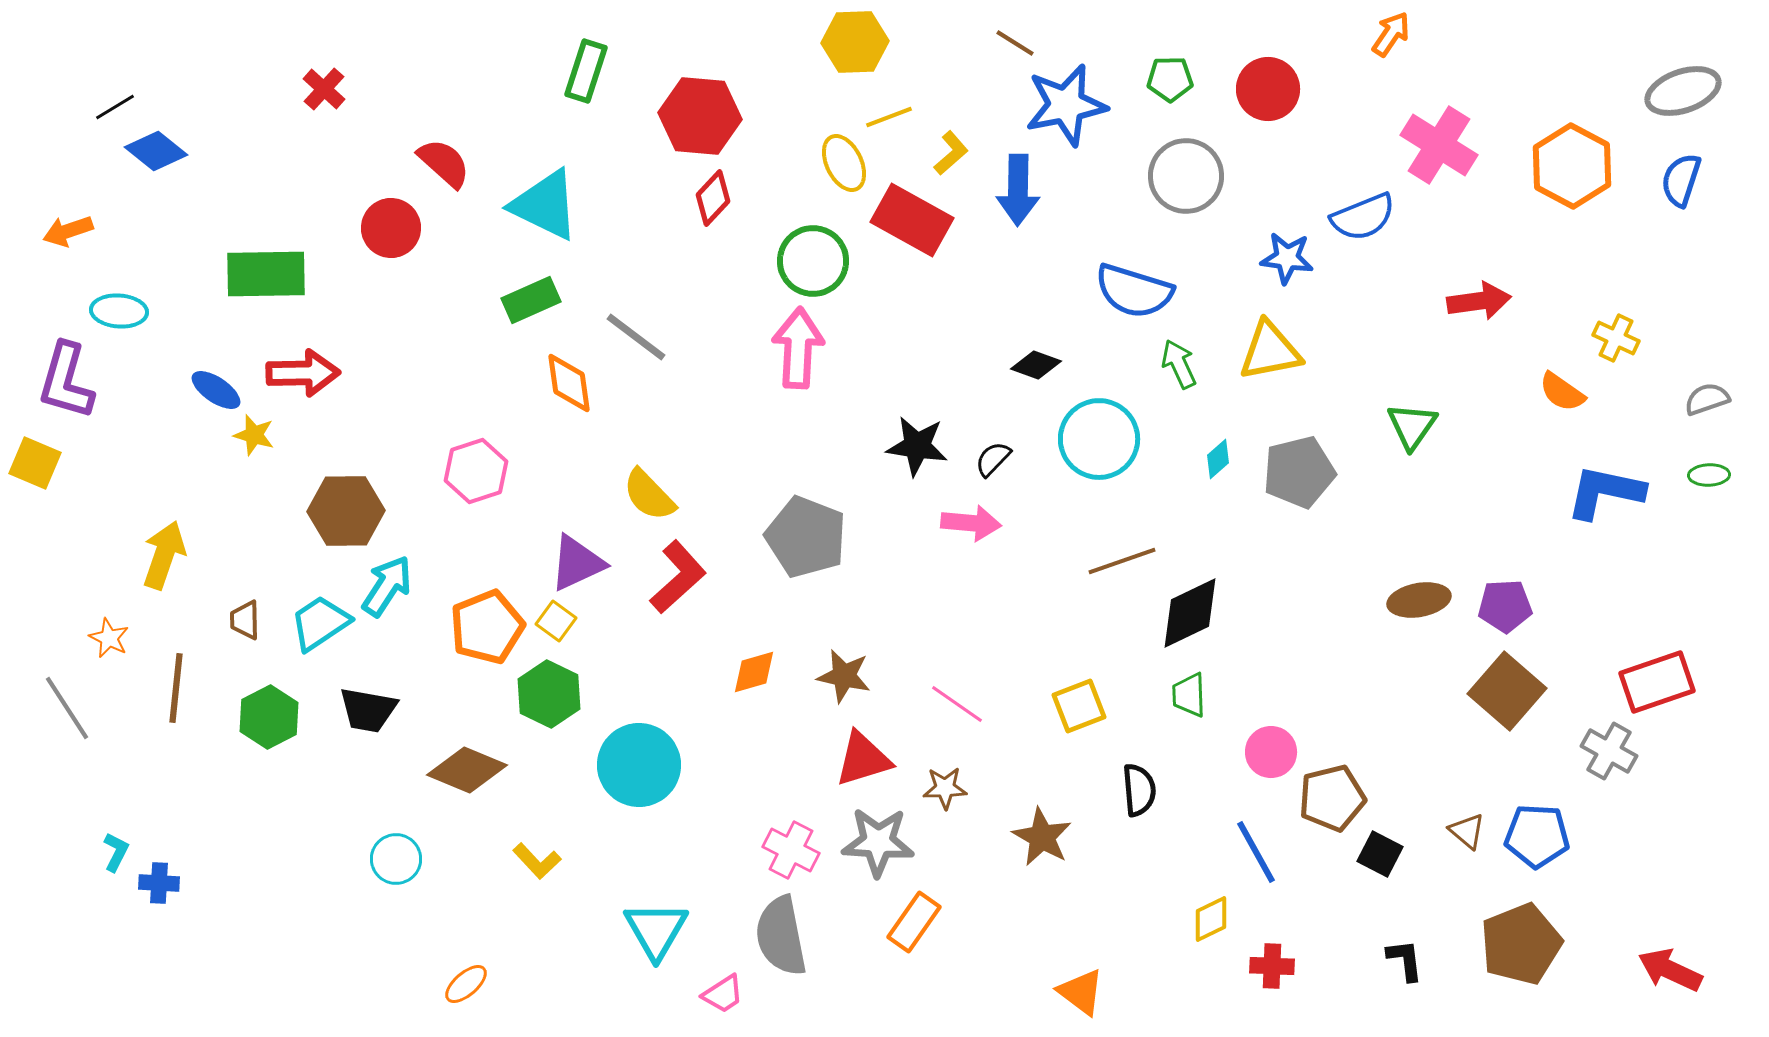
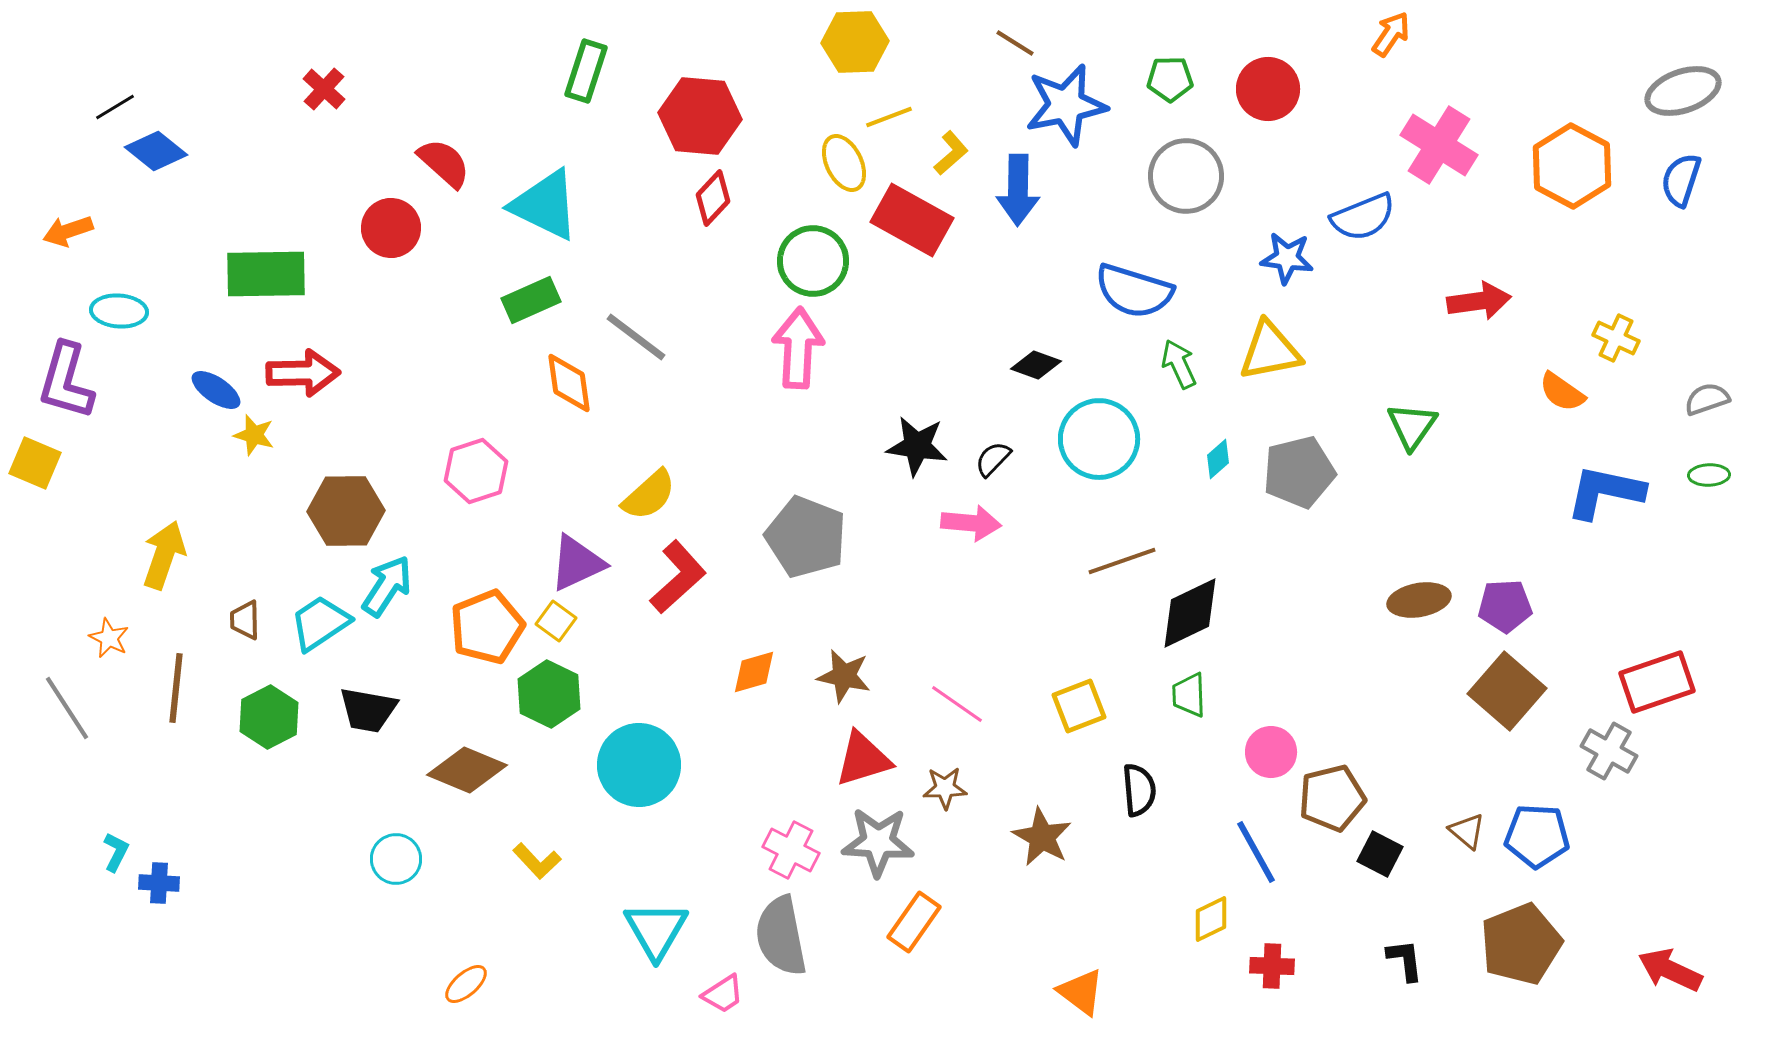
yellow semicircle at (649, 495): rotated 88 degrees counterclockwise
